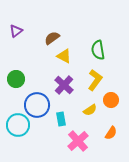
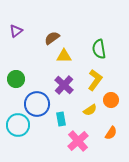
green semicircle: moved 1 px right, 1 px up
yellow triangle: rotated 28 degrees counterclockwise
blue circle: moved 1 px up
